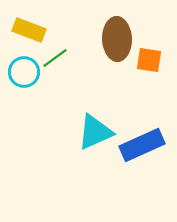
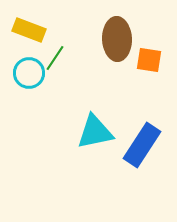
green line: rotated 20 degrees counterclockwise
cyan circle: moved 5 px right, 1 px down
cyan triangle: rotated 12 degrees clockwise
blue rectangle: rotated 33 degrees counterclockwise
